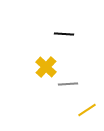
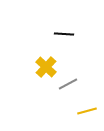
gray line: rotated 24 degrees counterclockwise
yellow line: moved 1 px down; rotated 18 degrees clockwise
